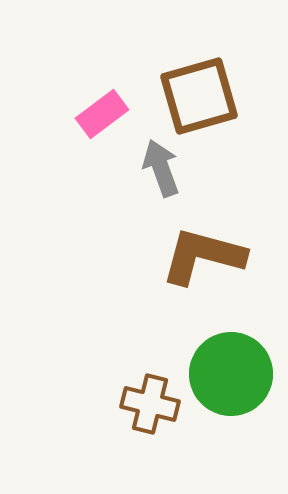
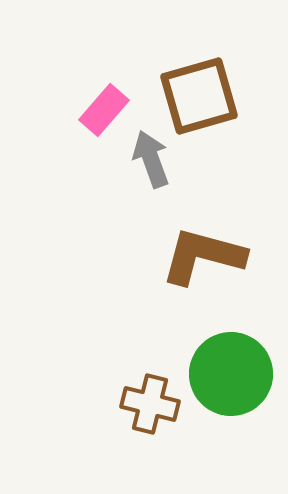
pink rectangle: moved 2 px right, 4 px up; rotated 12 degrees counterclockwise
gray arrow: moved 10 px left, 9 px up
